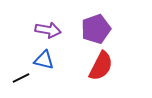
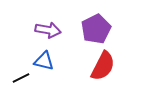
purple pentagon: rotated 8 degrees counterclockwise
blue triangle: moved 1 px down
red semicircle: moved 2 px right
